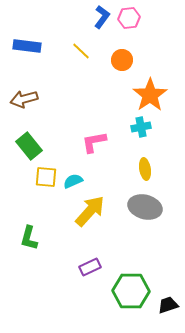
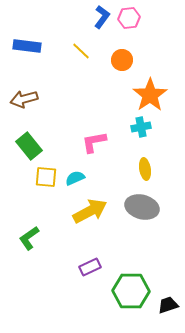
cyan semicircle: moved 2 px right, 3 px up
gray ellipse: moved 3 px left
yellow arrow: rotated 20 degrees clockwise
green L-shape: rotated 40 degrees clockwise
